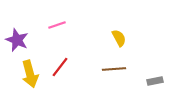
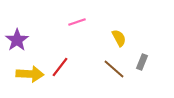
pink line: moved 20 px right, 3 px up
purple star: rotated 15 degrees clockwise
brown line: rotated 45 degrees clockwise
yellow arrow: rotated 72 degrees counterclockwise
gray rectangle: moved 13 px left, 19 px up; rotated 56 degrees counterclockwise
